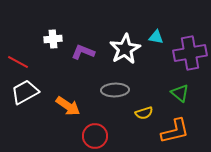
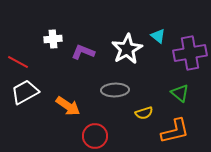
cyan triangle: moved 2 px right, 1 px up; rotated 28 degrees clockwise
white star: moved 2 px right
